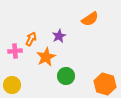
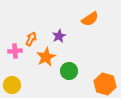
green circle: moved 3 px right, 5 px up
